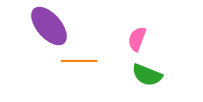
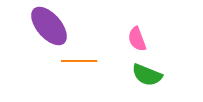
pink semicircle: rotated 40 degrees counterclockwise
